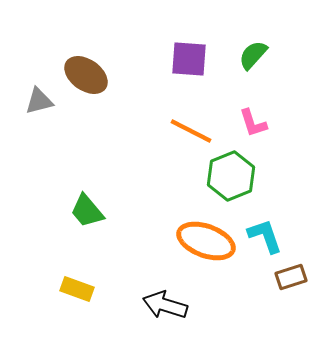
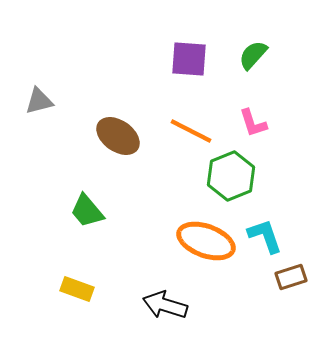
brown ellipse: moved 32 px right, 61 px down
